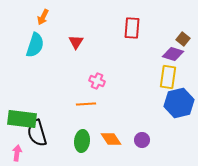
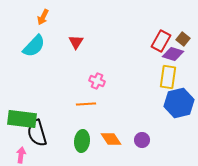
red rectangle: moved 29 px right, 13 px down; rotated 25 degrees clockwise
cyan semicircle: moved 1 px left, 1 px down; rotated 25 degrees clockwise
pink arrow: moved 4 px right, 2 px down
